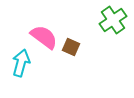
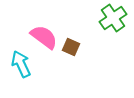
green cross: moved 2 px up
cyan arrow: moved 1 px down; rotated 40 degrees counterclockwise
